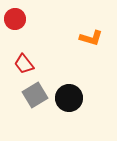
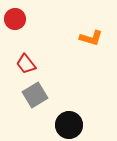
red trapezoid: moved 2 px right
black circle: moved 27 px down
